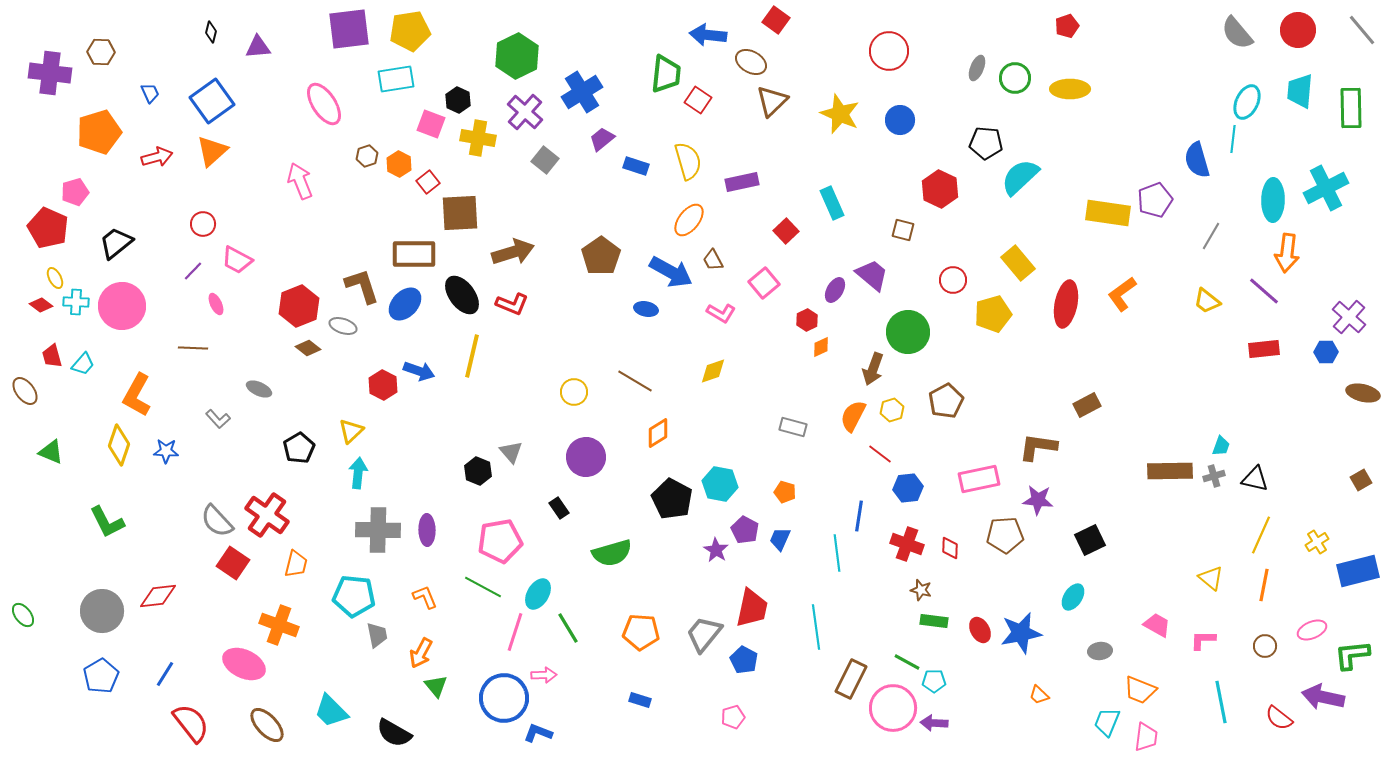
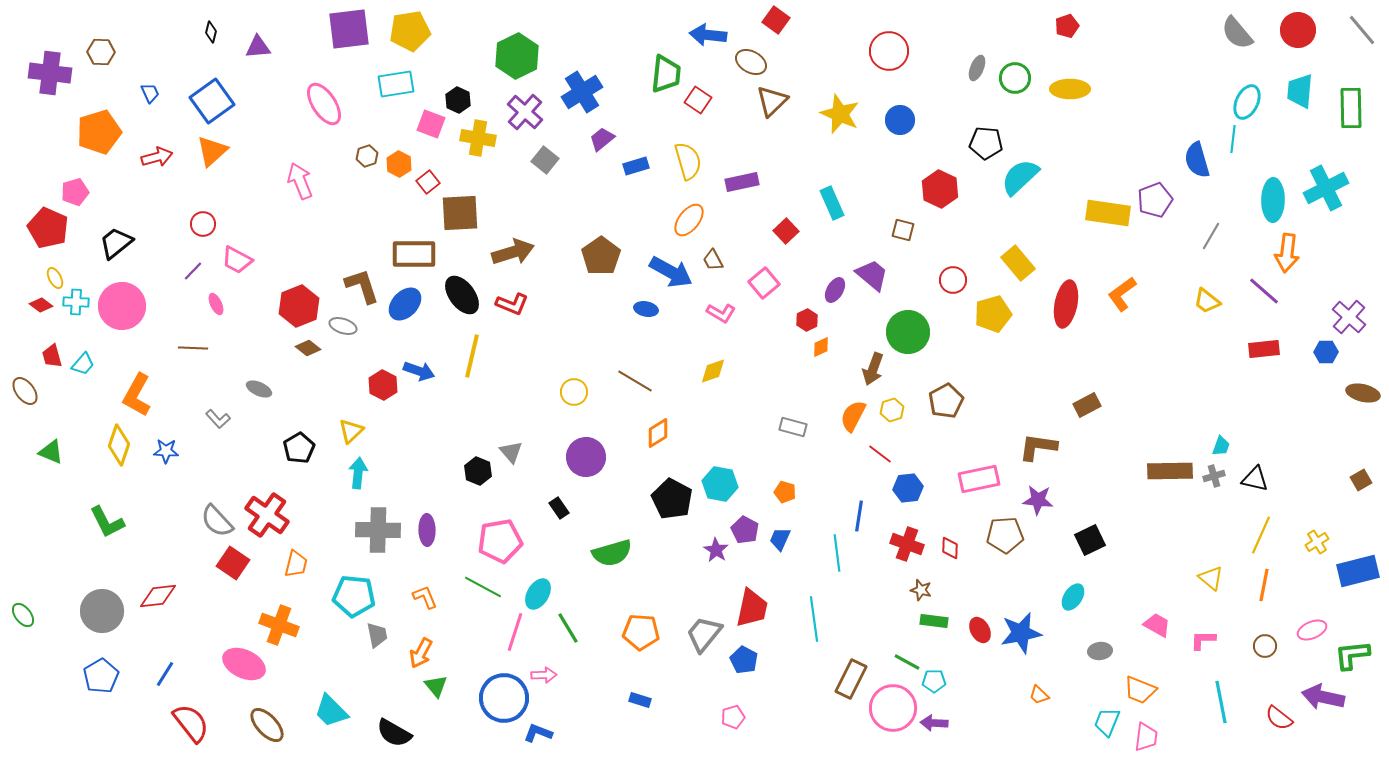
cyan rectangle at (396, 79): moved 5 px down
blue rectangle at (636, 166): rotated 35 degrees counterclockwise
cyan line at (816, 627): moved 2 px left, 8 px up
